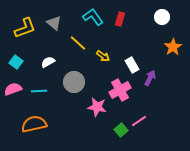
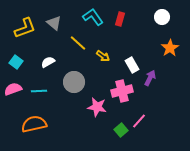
orange star: moved 3 px left, 1 px down
pink cross: moved 2 px right, 1 px down; rotated 15 degrees clockwise
pink line: rotated 14 degrees counterclockwise
